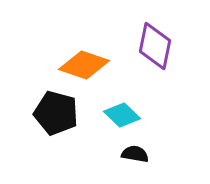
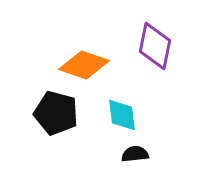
cyan diamond: rotated 39 degrees clockwise
black semicircle: rotated 16 degrees counterclockwise
